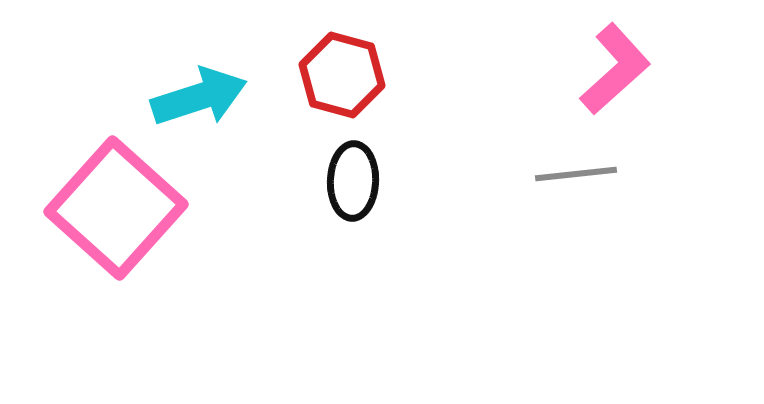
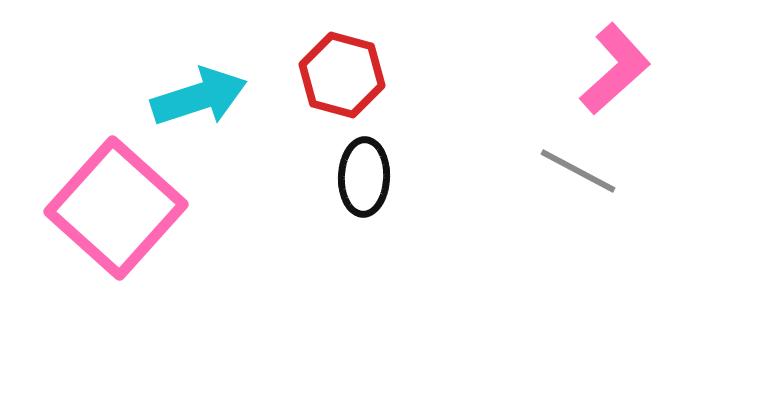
gray line: moved 2 px right, 3 px up; rotated 34 degrees clockwise
black ellipse: moved 11 px right, 4 px up
